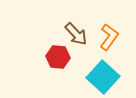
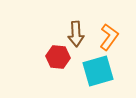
brown arrow: rotated 40 degrees clockwise
cyan square: moved 5 px left, 6 px up; rotated 32 degrees clockwise
